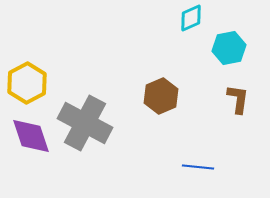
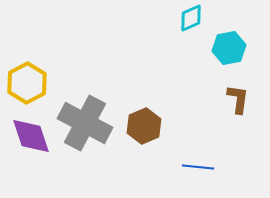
brown hexagon: moved 17 px left, 30 px down
